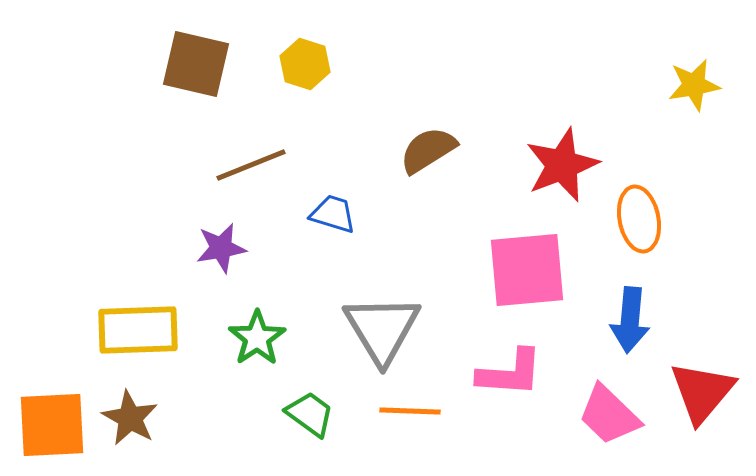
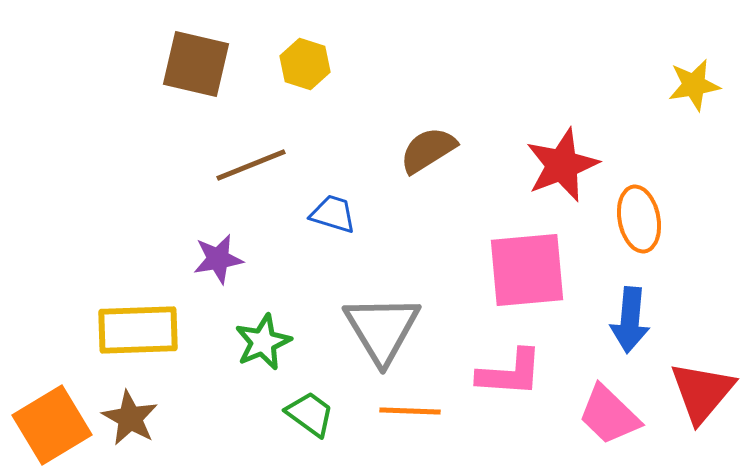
purple star: moved 3 px left, 11 px down
green star: moved 6 px right, 4 px down; rotated 10 degrees clockwise
orange square: rotated 28 degrees counterclockwise
